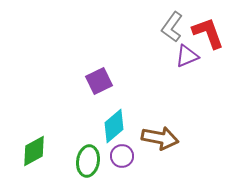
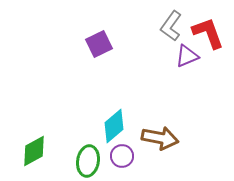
gray L-shape: moved 1 px left, 1 px up
purple square: moved 37 px up
